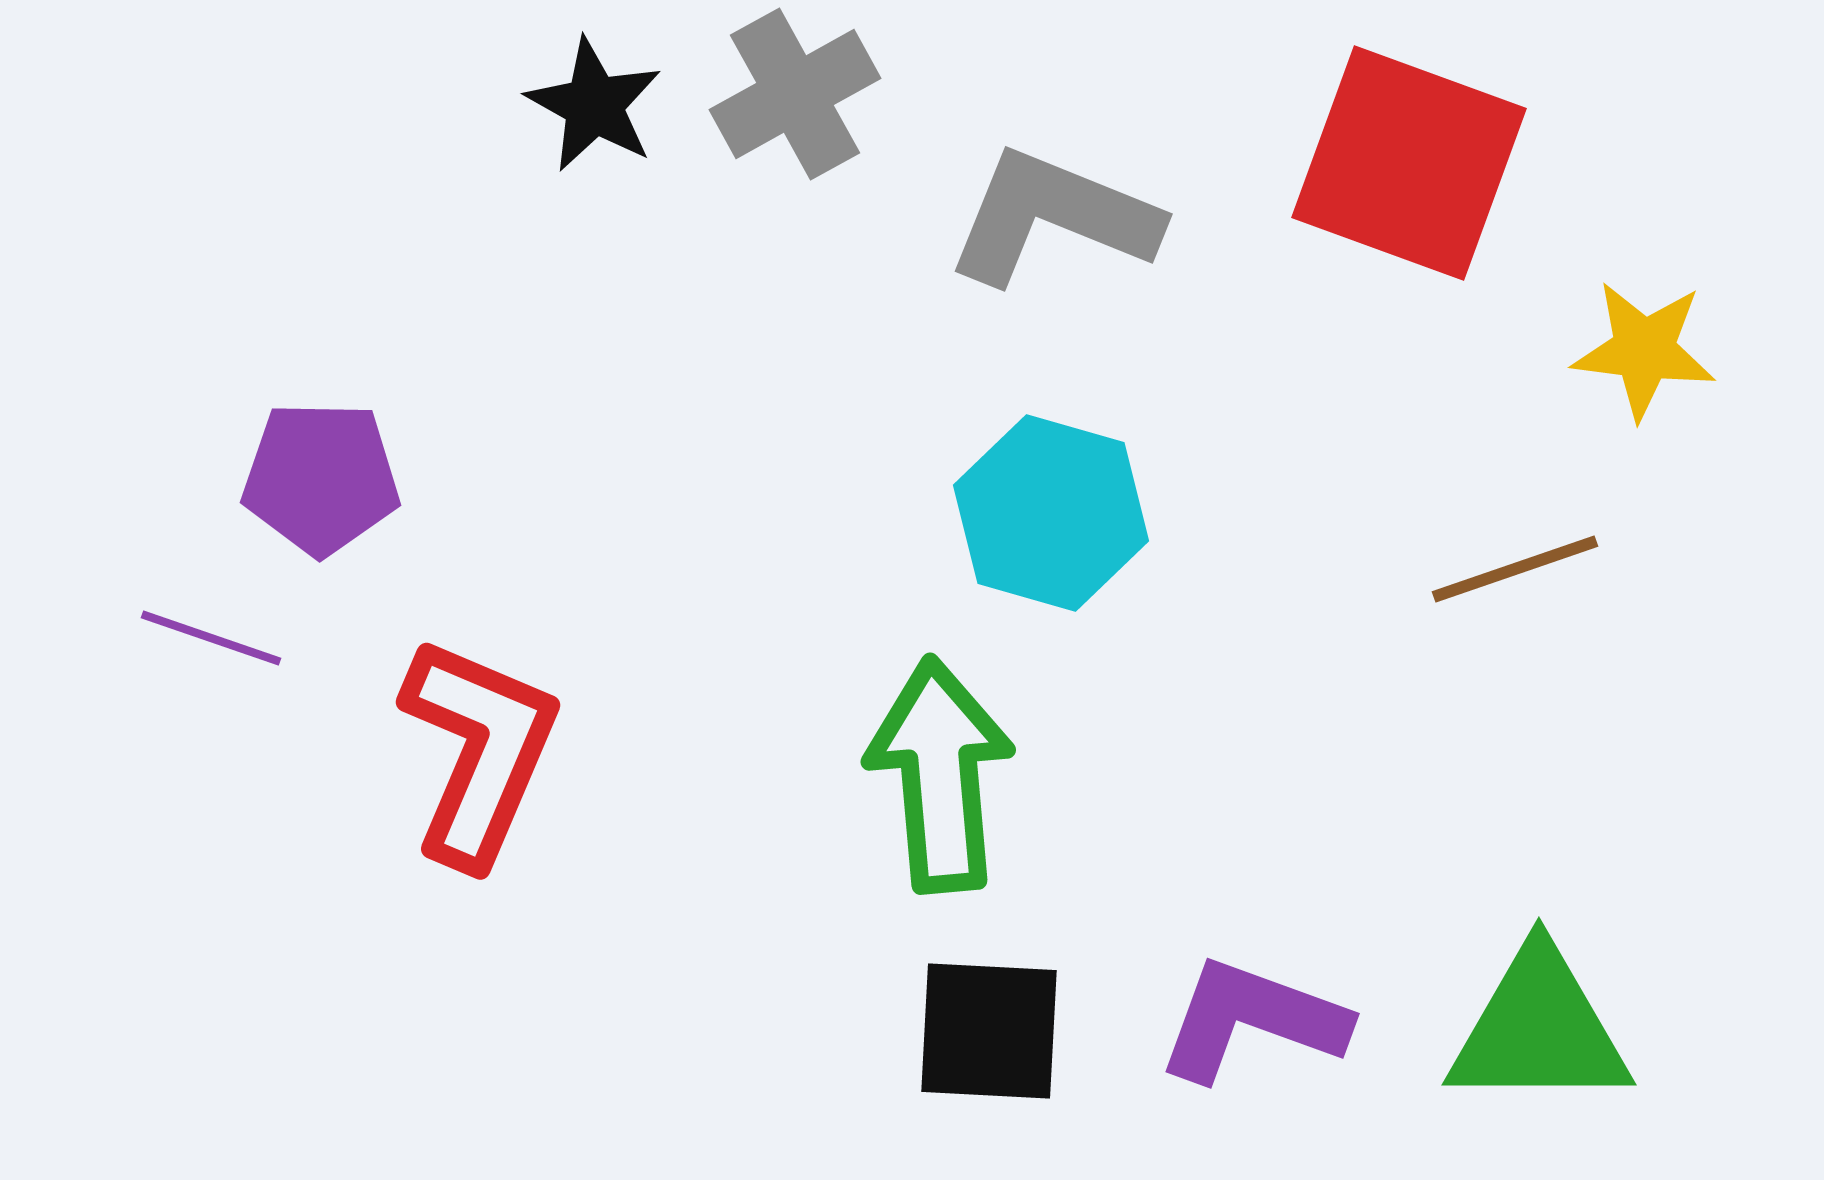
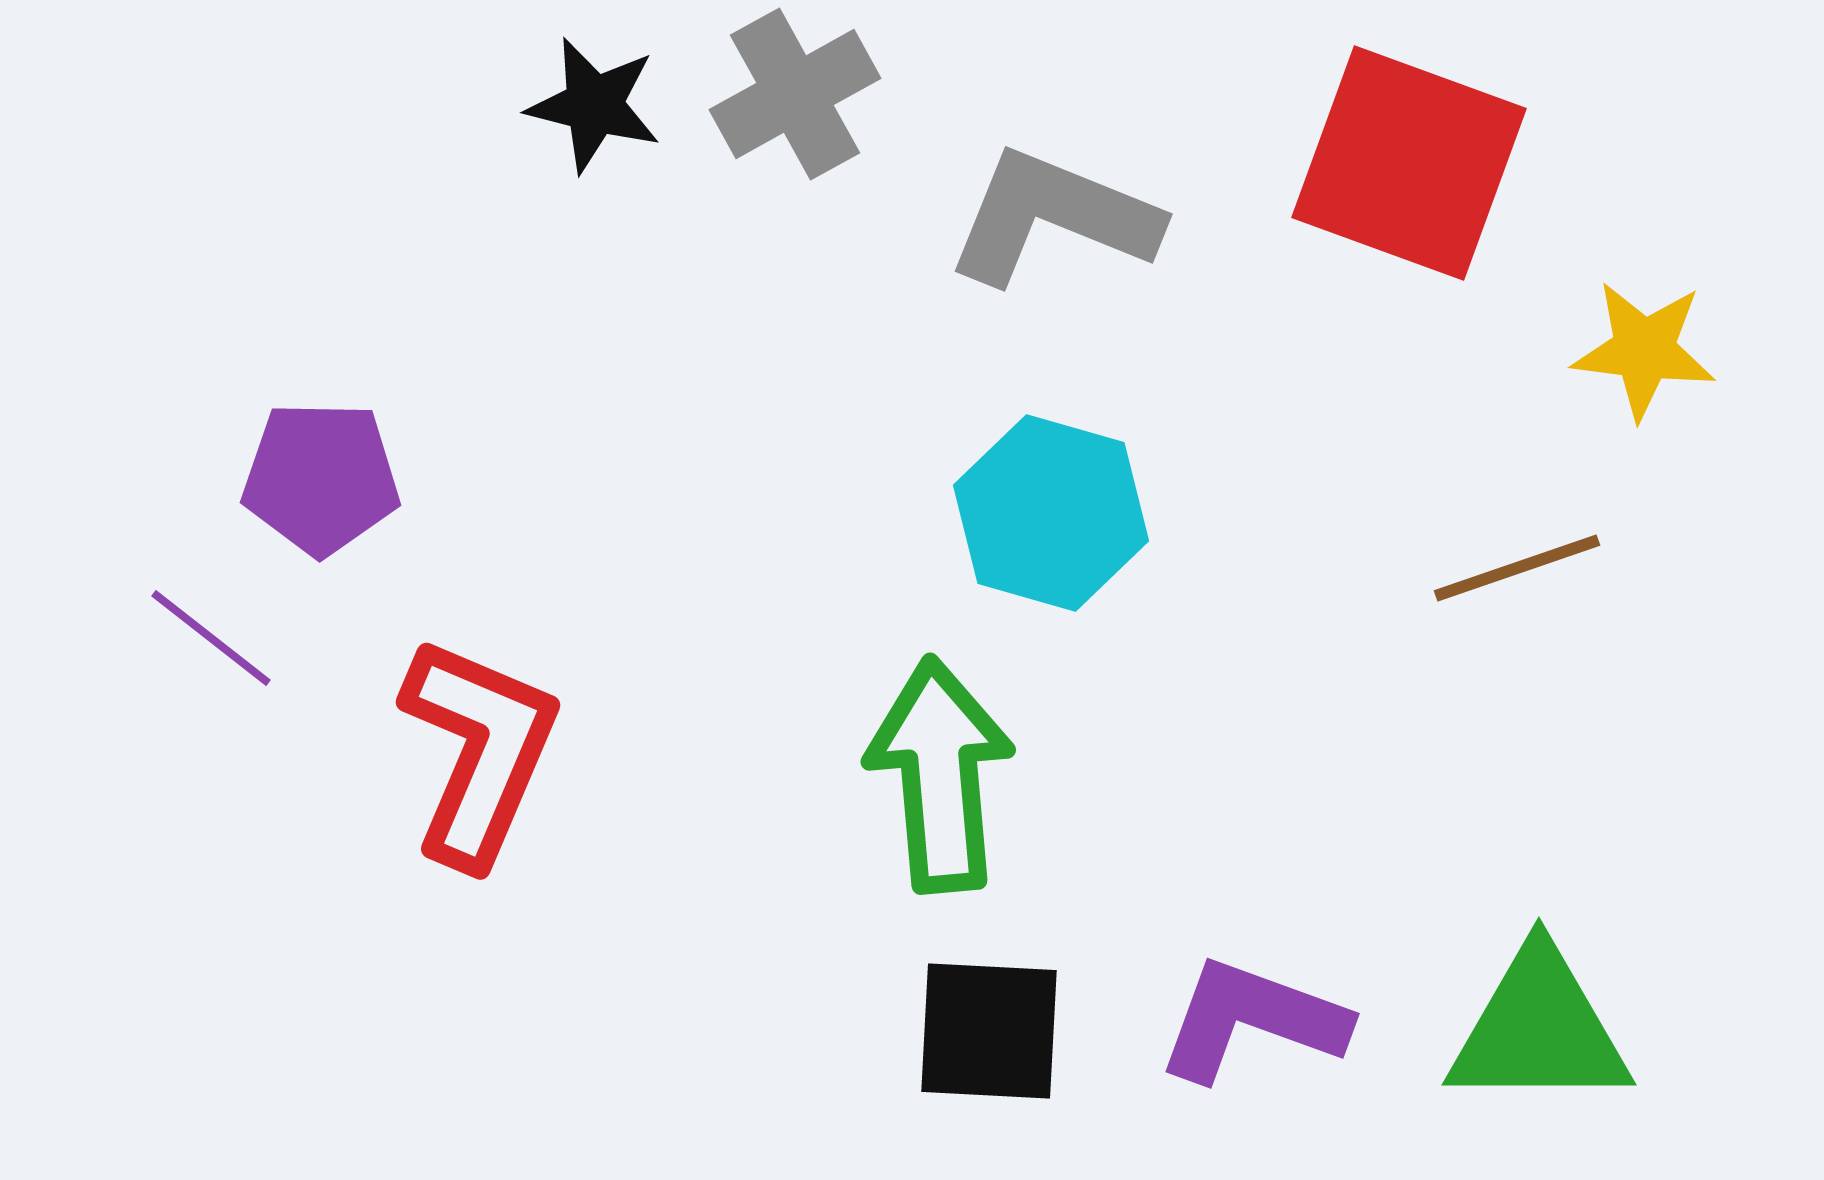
black star: rotated 15 degrees counterclockwise
brown line: moved 2 px right, 1 px up
purple line: rotated 19 degrees clockwise
